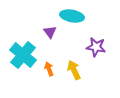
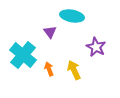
purple star: rotated 18 degrees clockwise
